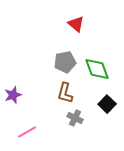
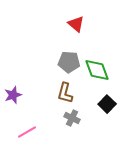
gray pentagon: moved 4 px right; rotated 15 degrees clockwise
green diamond: moved 1 px down
gray cross: moved 3 px left
